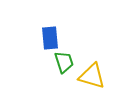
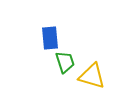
green trapezoid: moved 1 px right
